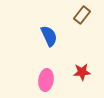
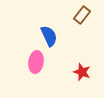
red star: rotated 24 degrees clockwise
pink ellipse: moved 10 px left, 18 px up
